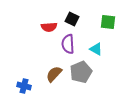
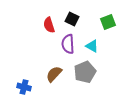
green square: rotated 28 degrees counterclockwise
red semicircle: moved 2 px up; rotated 77 degrees clockwise
cyan triangle: moved 4 px left, 3 px up
gray pentagon: moved 4 px right
blue cross: moved 1 px down
